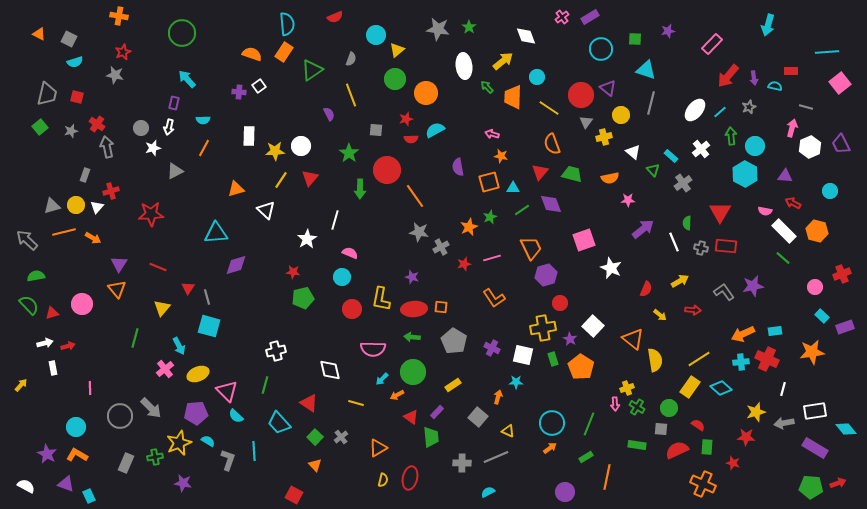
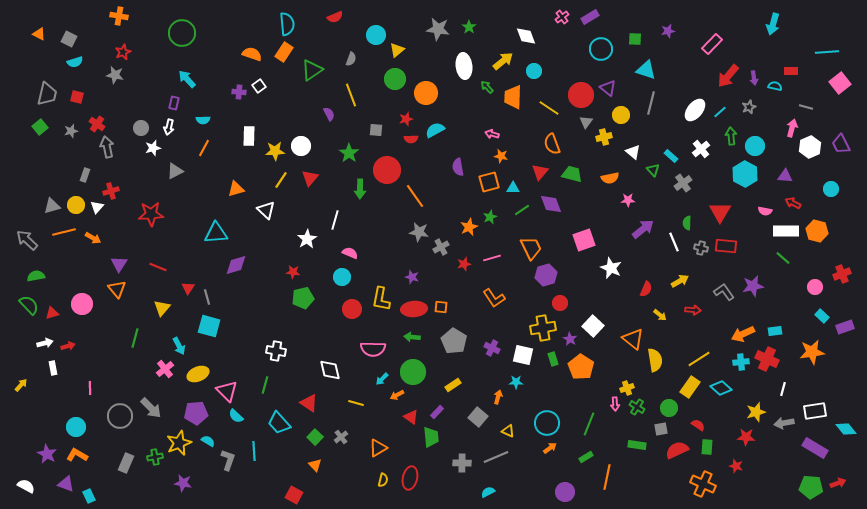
cyan arrow at (768, 25): moved 5 px right, 1 px up
cyan circle at (537, 77): moved 3 px left, 6 px up
cyan circle at (830, 191): moved 1 px right, 2 px up
white rectangle at (784, 231): moved 2 px right; rotated 45 degrees counterclockwise
white cross at (276, 351): rotated 24 degrees clockwise
cyan circle at (552, 423): moved 5 px left
gray square at (661, 429): rotated 16 degrees counterclockwise
red star at (733, 463): moved 3 px right, 3 px down
